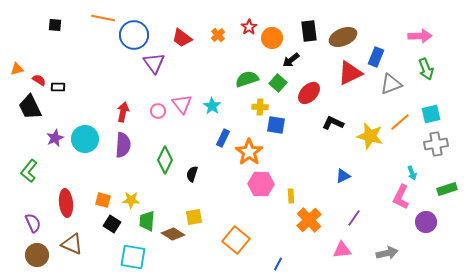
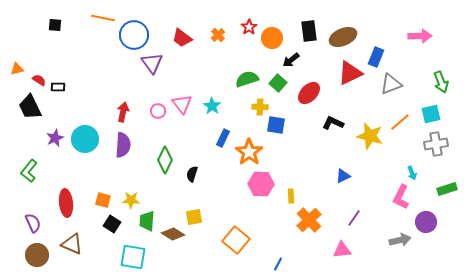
purple triangle at (154, 63): moved 2 px left
green arrow at (426, 69): moved 15 px right, 13 px down
gray arrow at (387, 253): moved 13 px right, 13 px up
